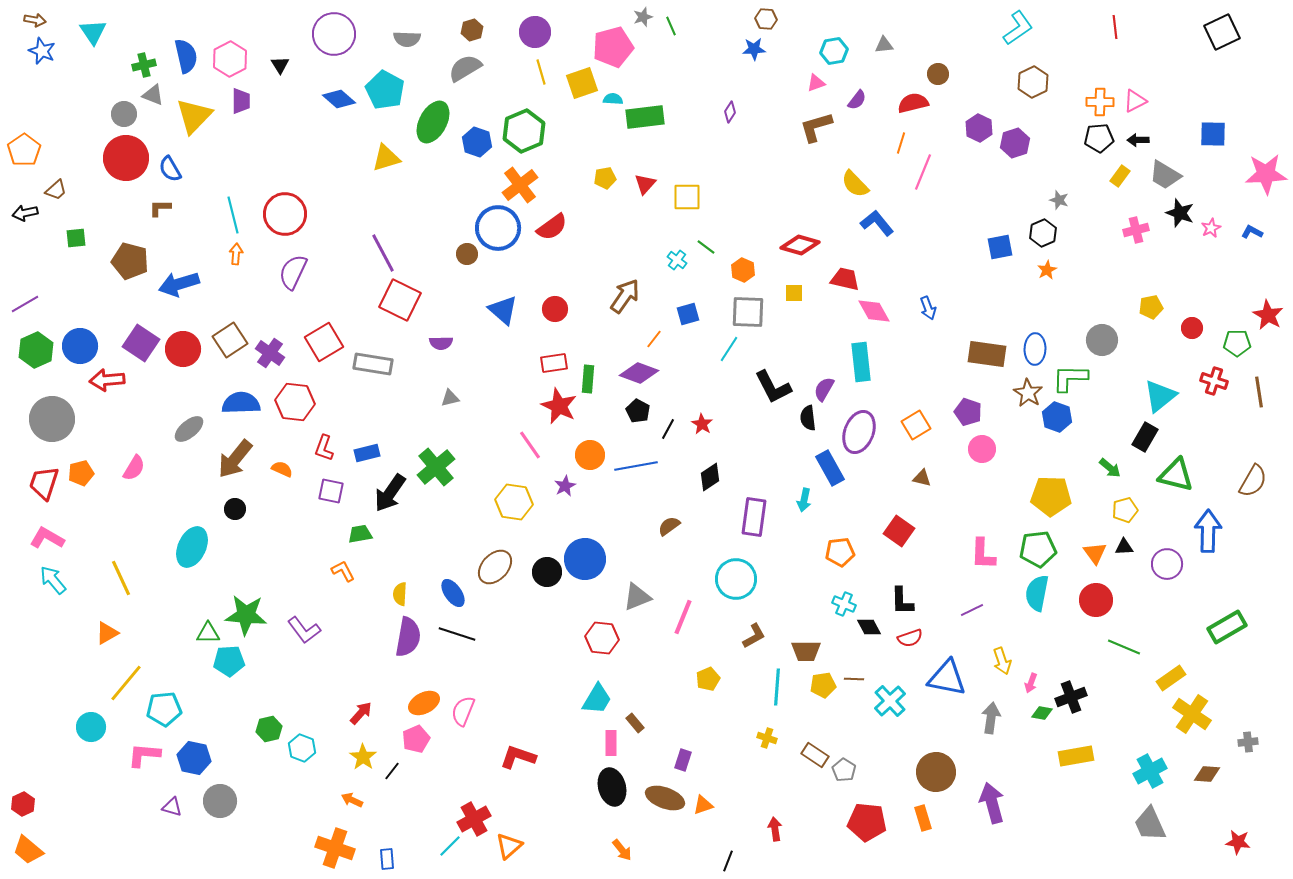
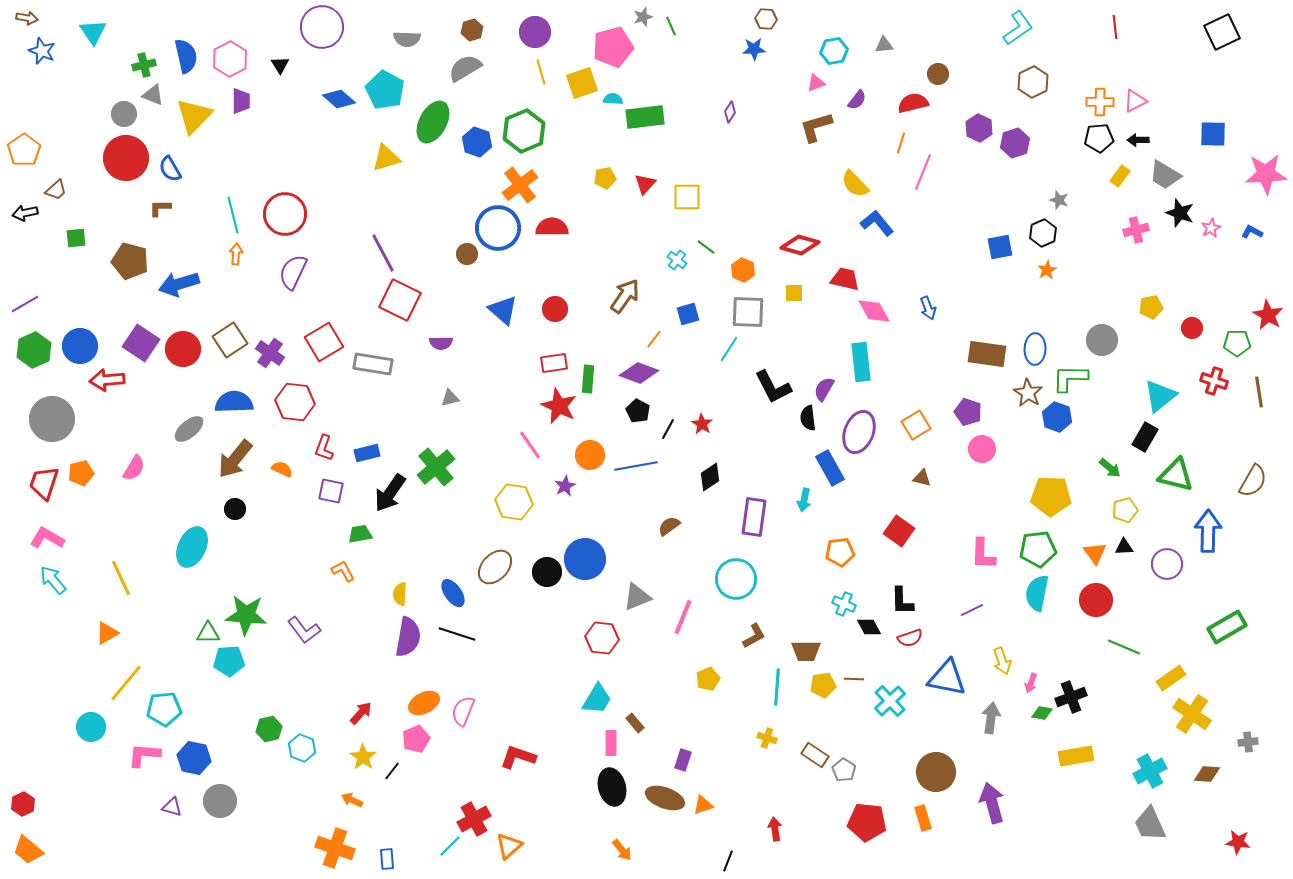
brown arrow at (35, 20): moved 8 px left, 2 px up
purple circle at (334, 34): moved 12 px left, 7 px up
red semicircle at (552, 227): rotated 144 degrees counterclockwise
green hexagon at (36, 350): moved 2 px left
blue semicircle at (241, 403): moved 7 px left, 1 px up
